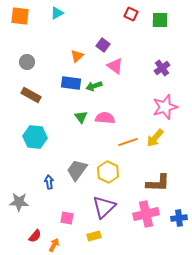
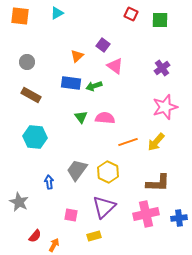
yellow arrow: moved 1 px right, 4 px down
gray star: rotated 24 degrees clockwise
pink square: moved 4 px right, 3 px up
